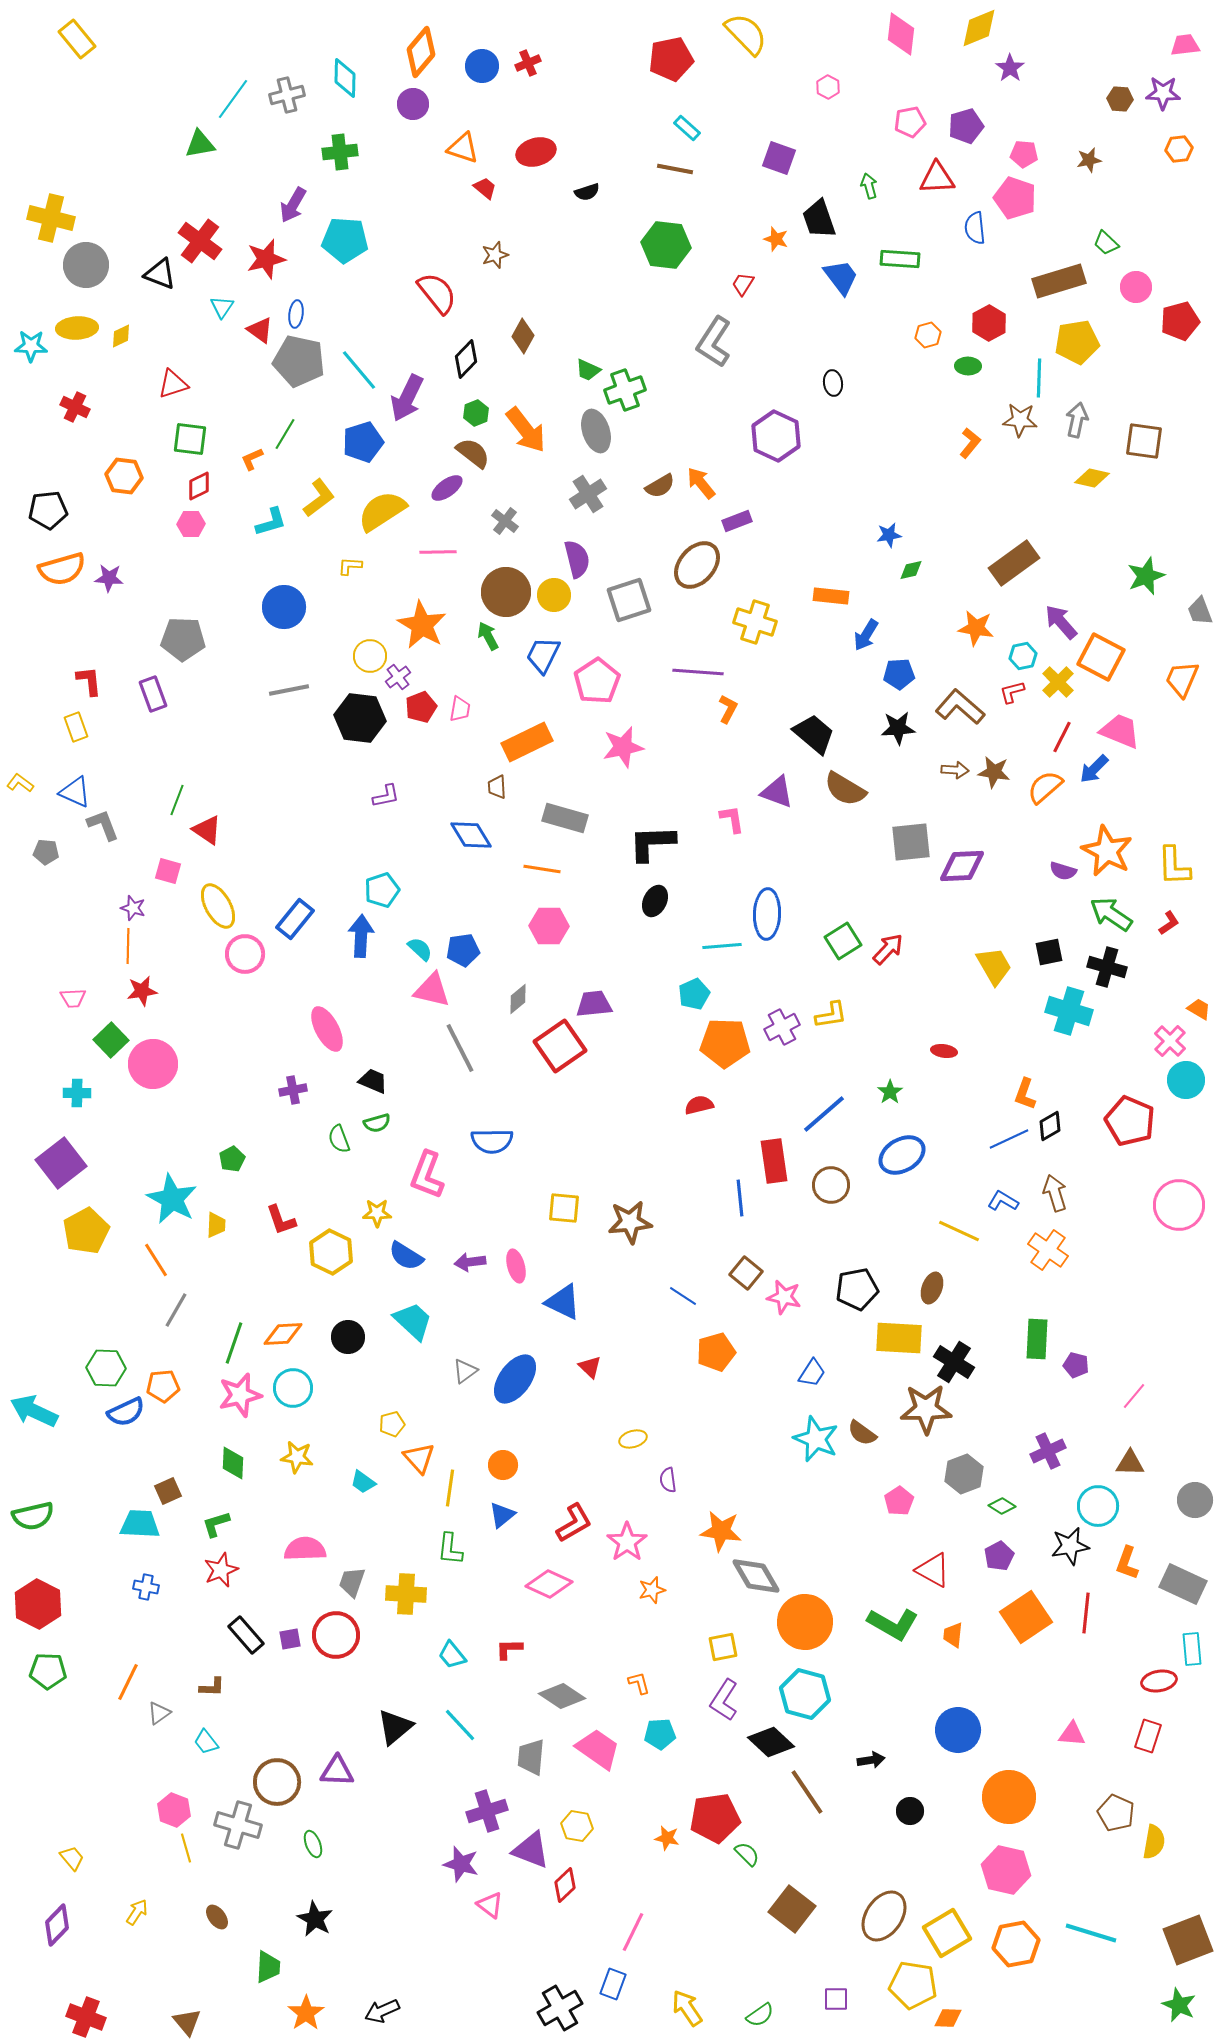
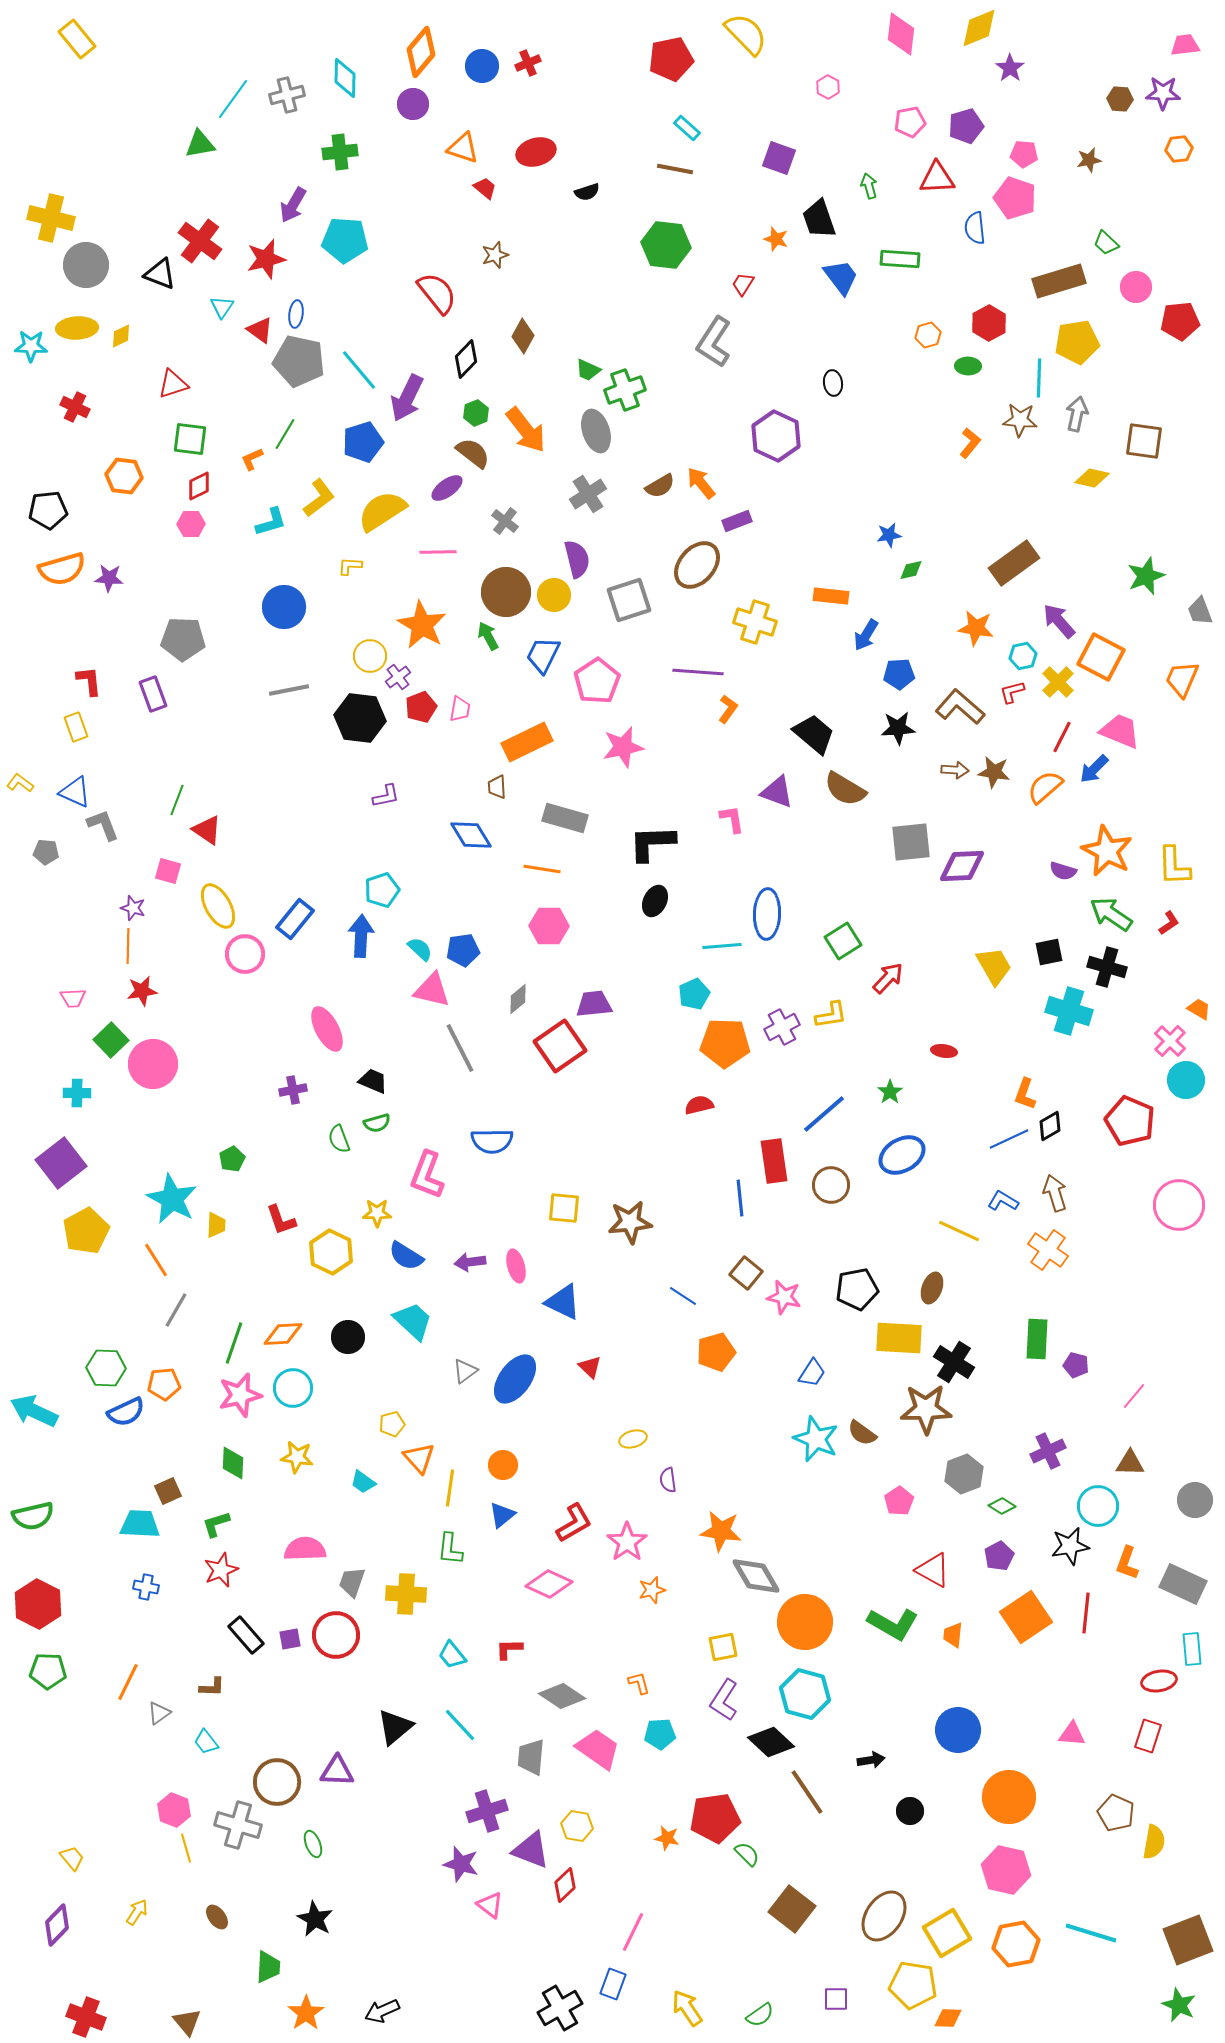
red pentagon at (1180, 321): rotated 9 degrees clockwise
gray arrow at (1077, 420): moved 6 px up
purple arrow at (1061, 622): moved 2 px left, 1 px up
orange L-shape at (728, 709): rotated 8 degrees clockwise
red arrow at (888, 949): moved 29 px down
orange pentagon at (163, 1386): moved 1 px right, 2 px up
